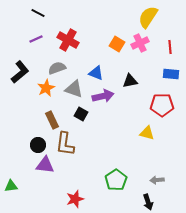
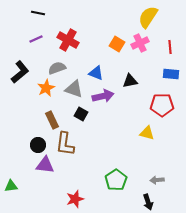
black line: rotated 16 degrees counterclockwise
